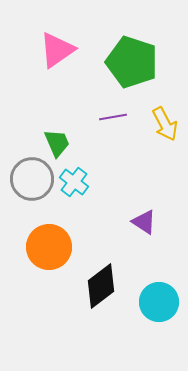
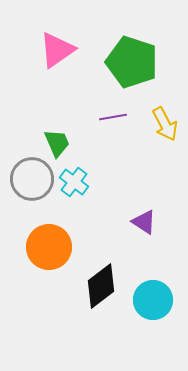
cyan circle: moved 6 px left, 2 px up
